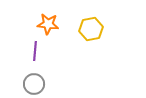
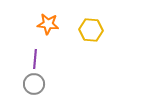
yellow hexagon: moved 1 px down; rotated 15 degrees clockwise
purple line: moved 8 px down
